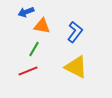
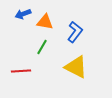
blue arrow: moved 3 px left, 2 px down
orange triangle: moved 3 px right, 4 px up
green line: moved 8 px right, 2 px up
red line: moved 7 px left; rotated 18 degrees clockwise
